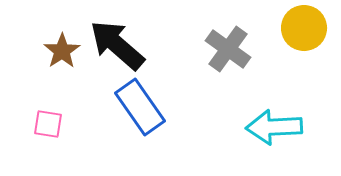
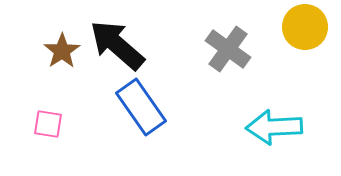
yellow circle: moved 1 px right, 1 px up
blue rectangle: moved 1 px right
